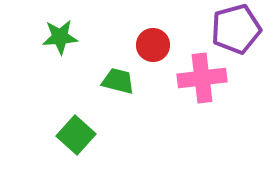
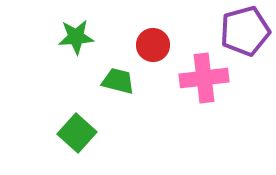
purple pentagon: moved 9 px right, 2 px down
green star: moved 16 px right
pink cross: moved 2 px right
green square: moved 1 px right, 2 px up
